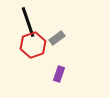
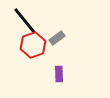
black line: moved 3 px left, 1 px up; rotated 20 degrees counterclockwise
purple rectangle: rotated 21 degrees counterclockwise
